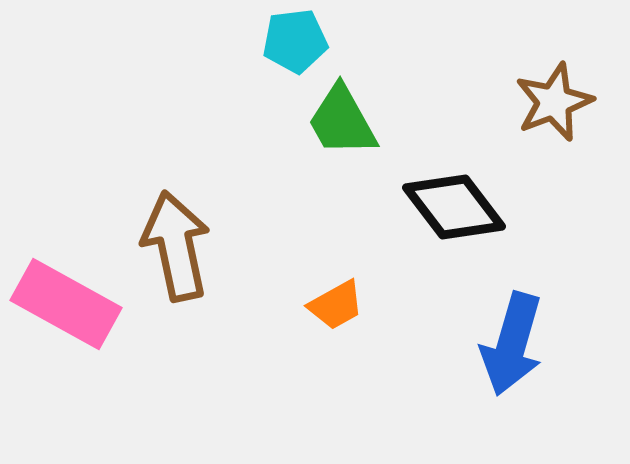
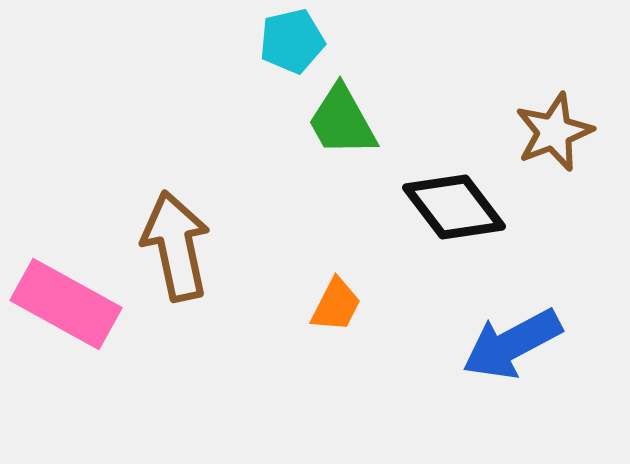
cyan pentagon: moved 3 px left; rotated 6 degrees counterclockwise
brown star: moved 30 px down
orange trapezoid: rotated 34 degrees counterclockwise
blue arrow: rotated 46 degrees clockwise
